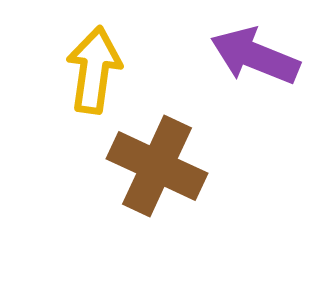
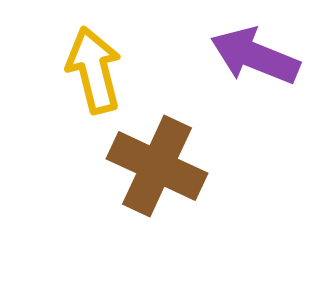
yellow arrow: rotated 22 degrees counterclockwise
